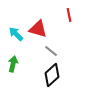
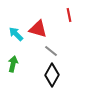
black diamond: rotated 20 degrees counterclockwise
